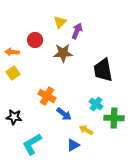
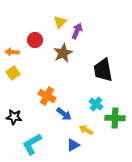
brown star: rotated 24 degrees counterclockwise
green cross: moved 1 px right
